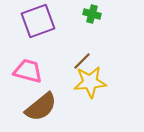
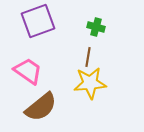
green cross: moved 4 px right, 13 px down
brown line: moved 6 px right, 4 px up; rotated 36 degrees counterclockwise
pink trapezoid: rotated 20 degrees clockwise
yellow star: moved 1 px down
